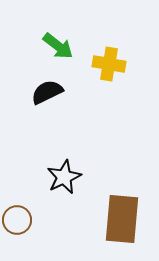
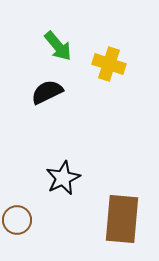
green arrow: rotated 12 degrees clockwise
yellow cross: rotated 8 degrees clockwise
black star: moved 1 px left, 1 px down
